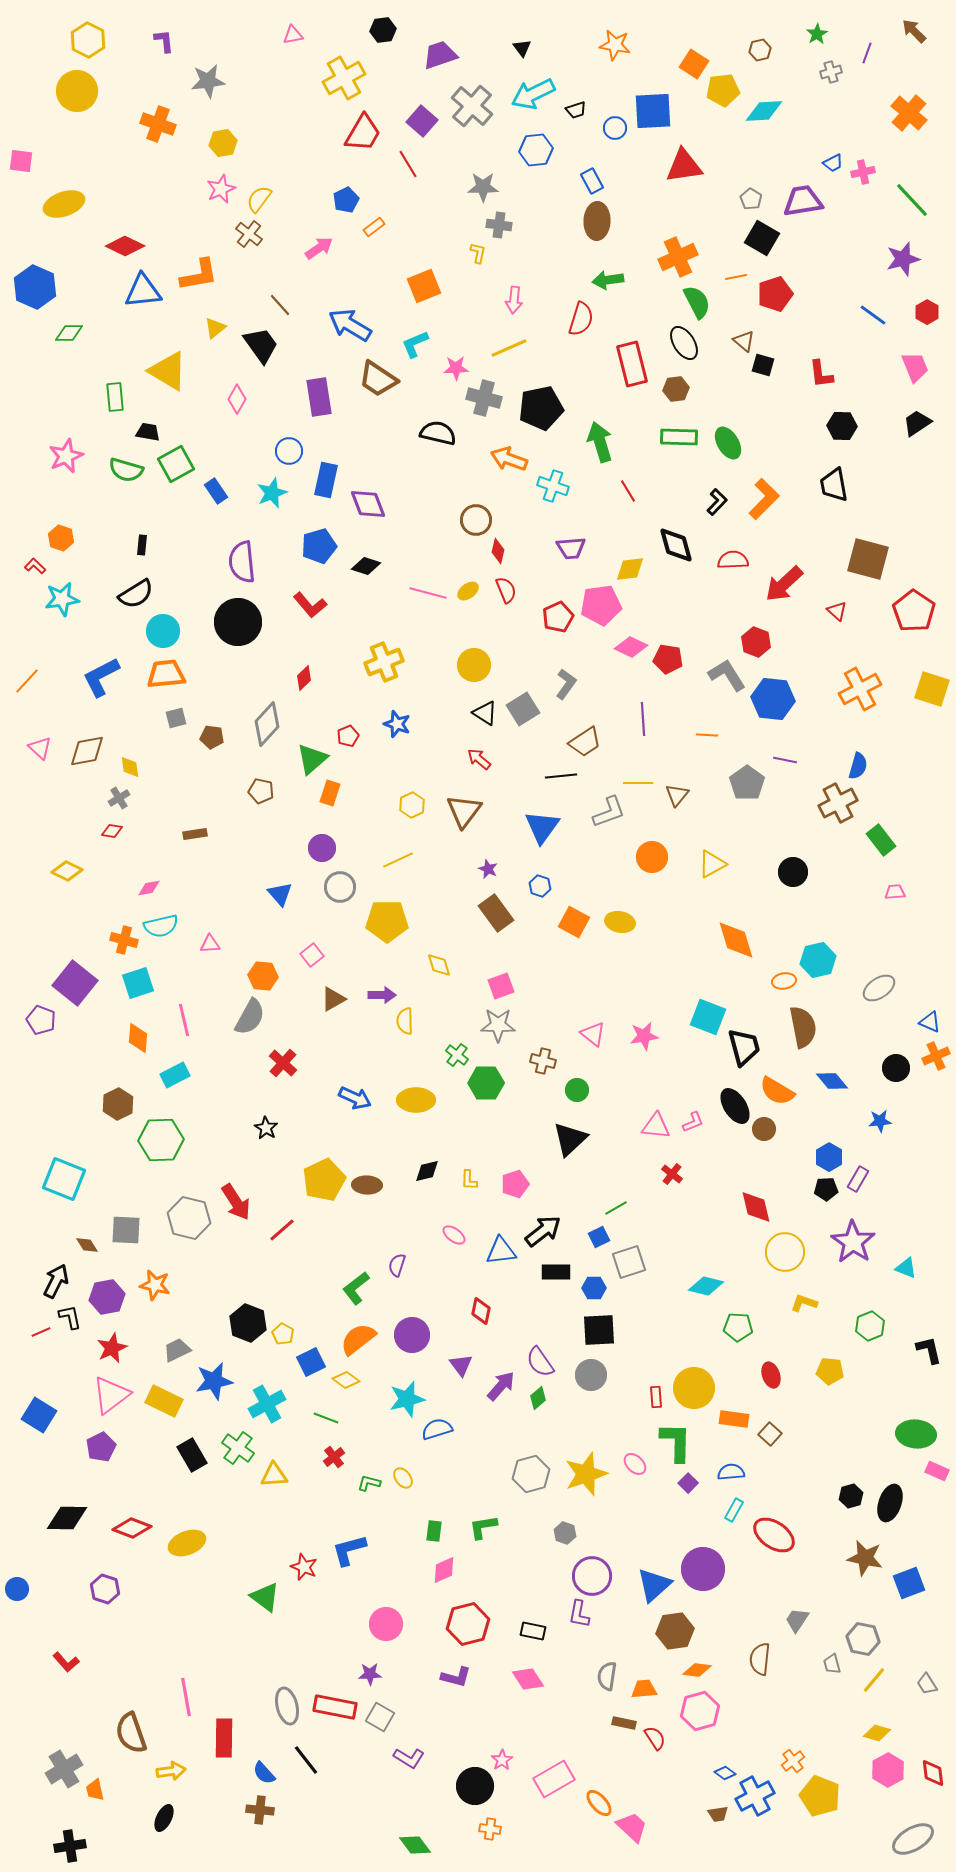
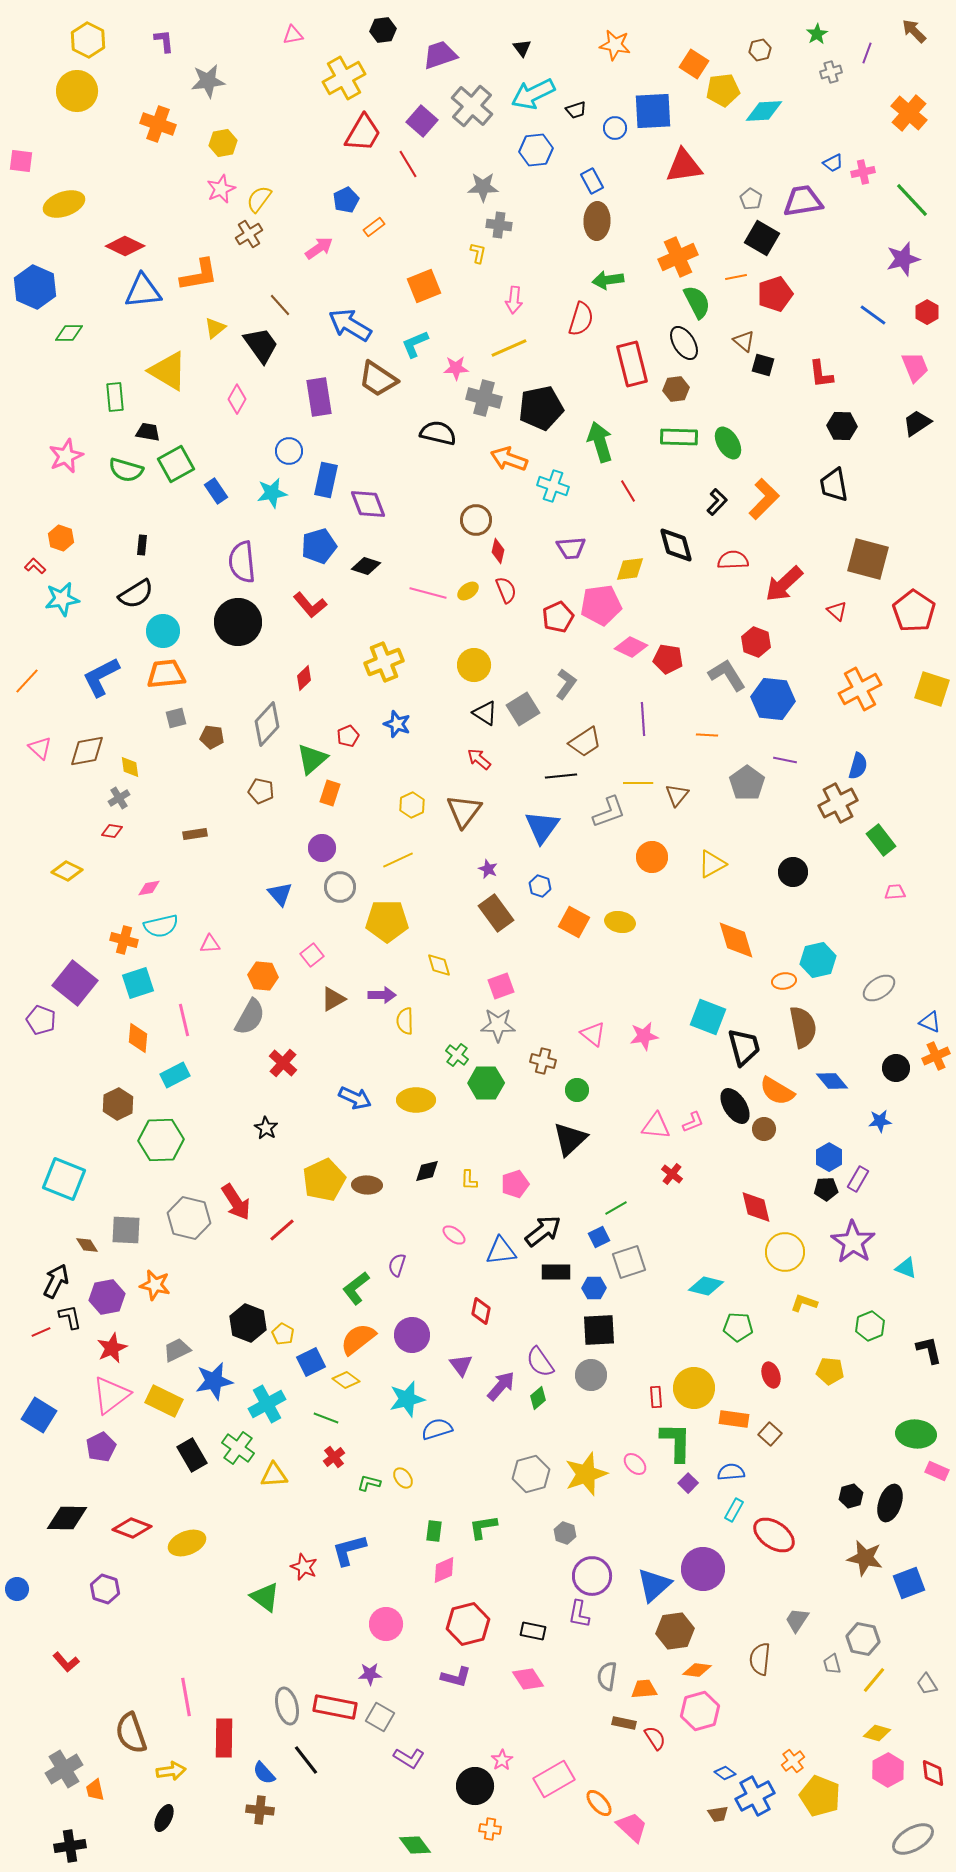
brown cross at (249, 234): rotated 20 degrees clockwise
cyan star at (272, 493): rotated 12 degrees clockwise
